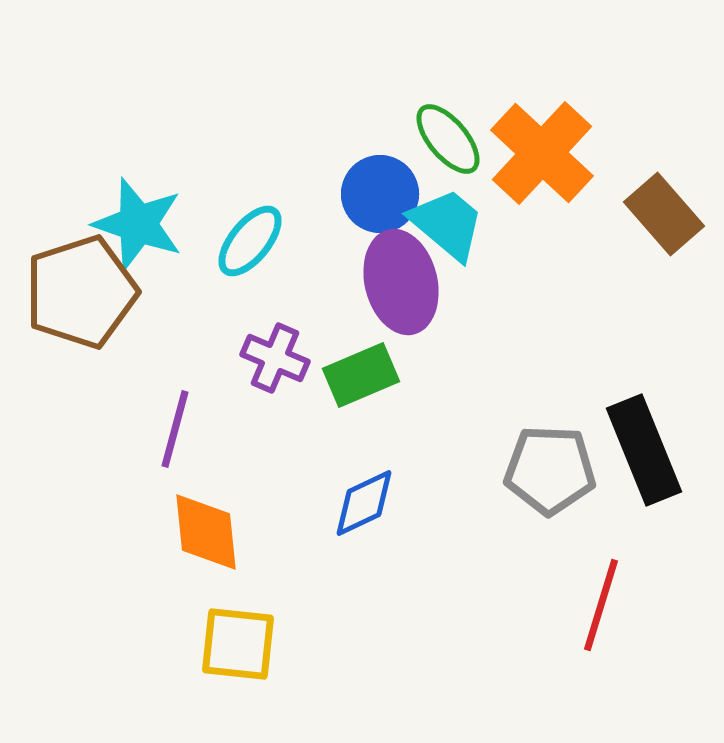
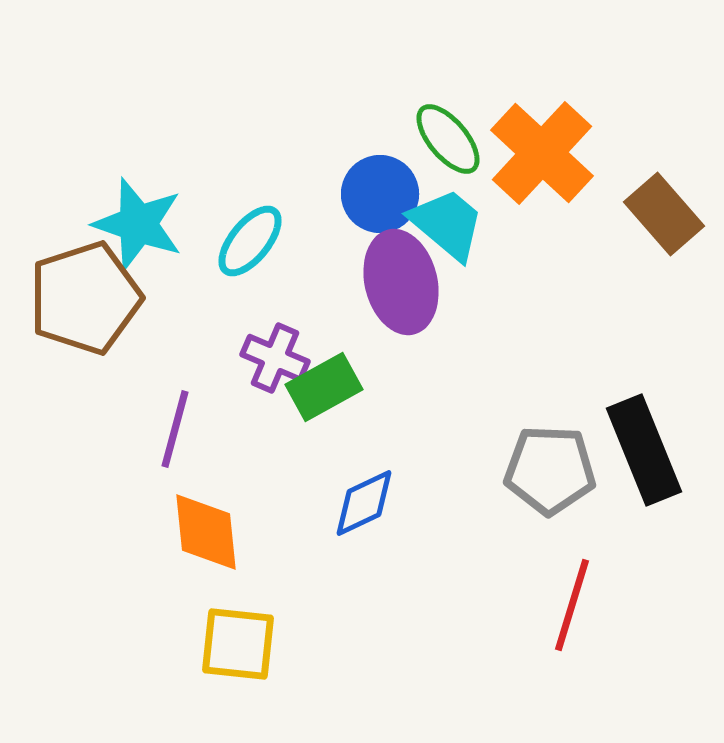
brown pentagon: moved 4 px right, 6 px down
green rectangle: moved 37 px left, 12 px down; rotated 6 degrees counterclockwise
red line: moved 29 px left
